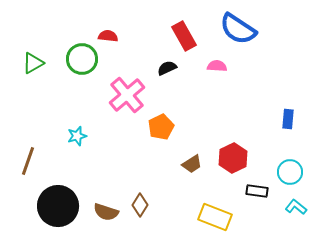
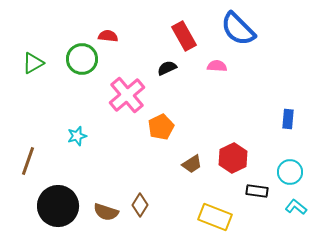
blue semicircle: rotated 12 degrees clockwise
